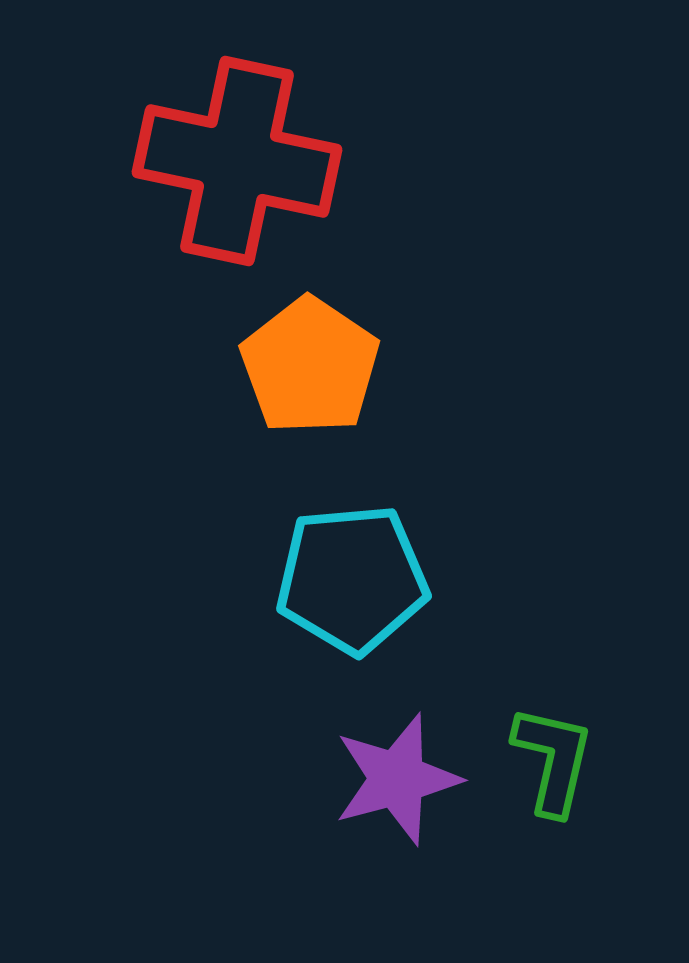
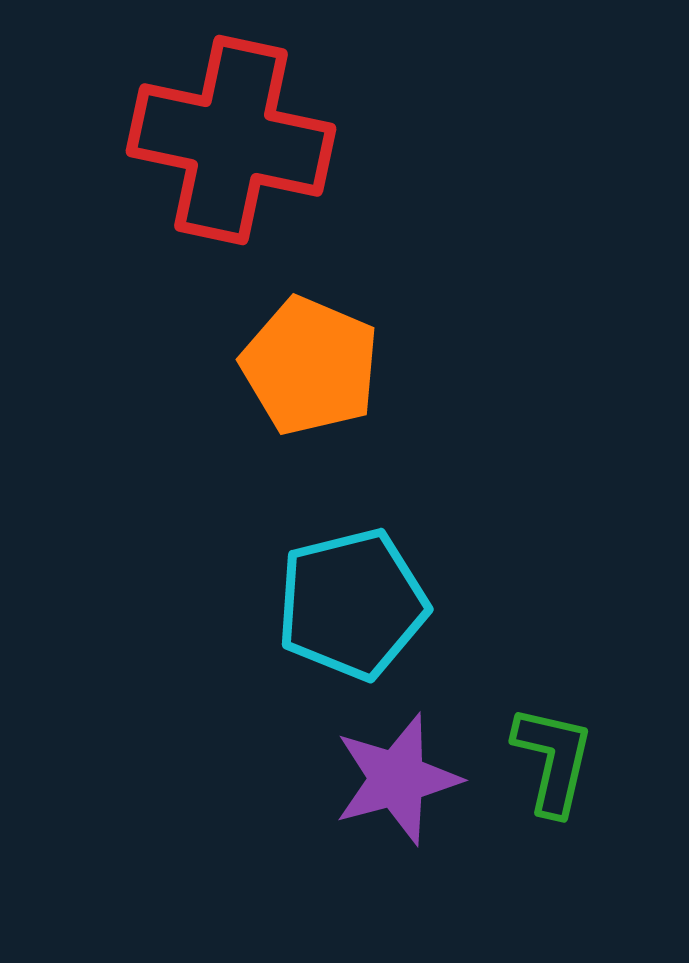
red cross: moved 6 px left, 21 px up
orange pentagon: rotated 11 degrees counterclockwise
cyan pentagon: moved 25 px down; rotated 9 degrees counterclockwise
